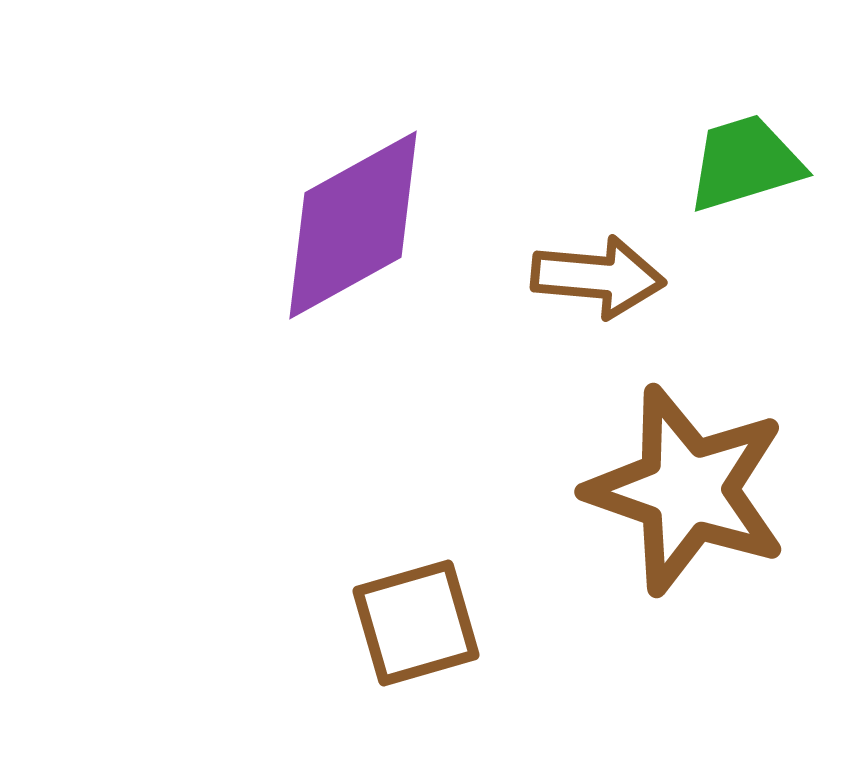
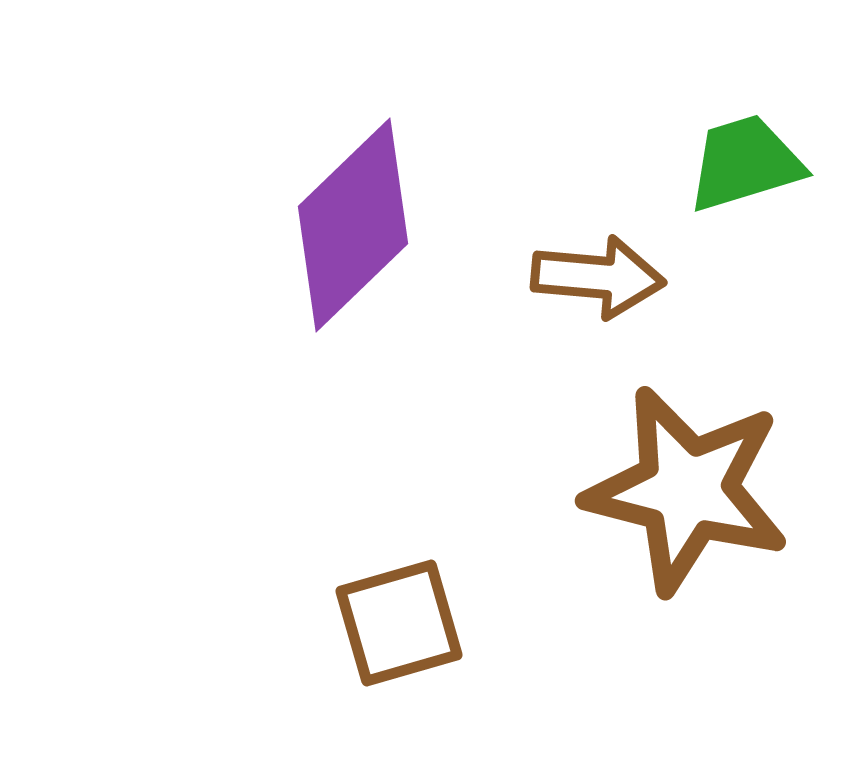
purple diamond: rotated 15 degrees counterclockwise
brown star: rotated 5 degrees counterclockwise
brown square: moved 17 px left
